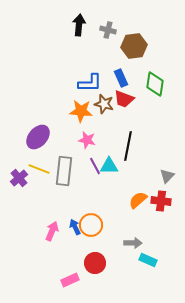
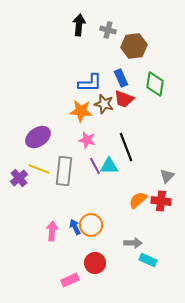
purple ellipse: rotated 15 degrees clockwise
black line: moved 2 px left, 1 px down; rotated 32 degrees counterclockwise
pink arrow: rotated 18 degrees counterclockwise
